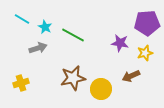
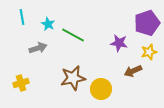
cyan line: moved 2 px up; rotated 49 degrees clockwise
purple pentagon: rotated 15 degrees counterclockwise
cyan star: moved 3 px right, 3 px up
purple star: moved 1 px left
yellow star: moved 4 px right, 1 px up
brown arrow: moved 2 px right, 5 px up
